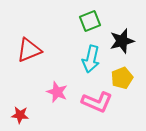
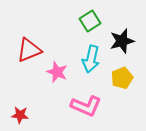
green square: rotated 10 degrees counterclockwise
pink star: moved 20 px up
pink L-shape: moved 11 px left, 4 px down
